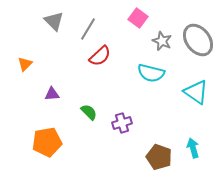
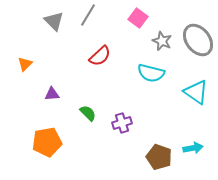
gray line: moved 14 px up
green semicircle: moved 1 px left, 1 px down
cyan arrow: rotated 96 degrees clockwise
